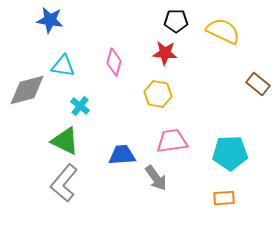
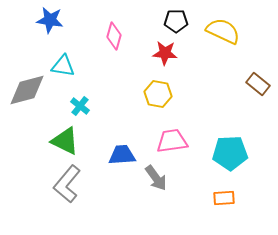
pink diamond: moved 26 px up
gray L-shape: moved 3 px right, 1 px down
